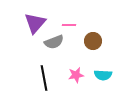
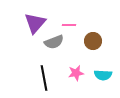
pink star: moved 2 px up
